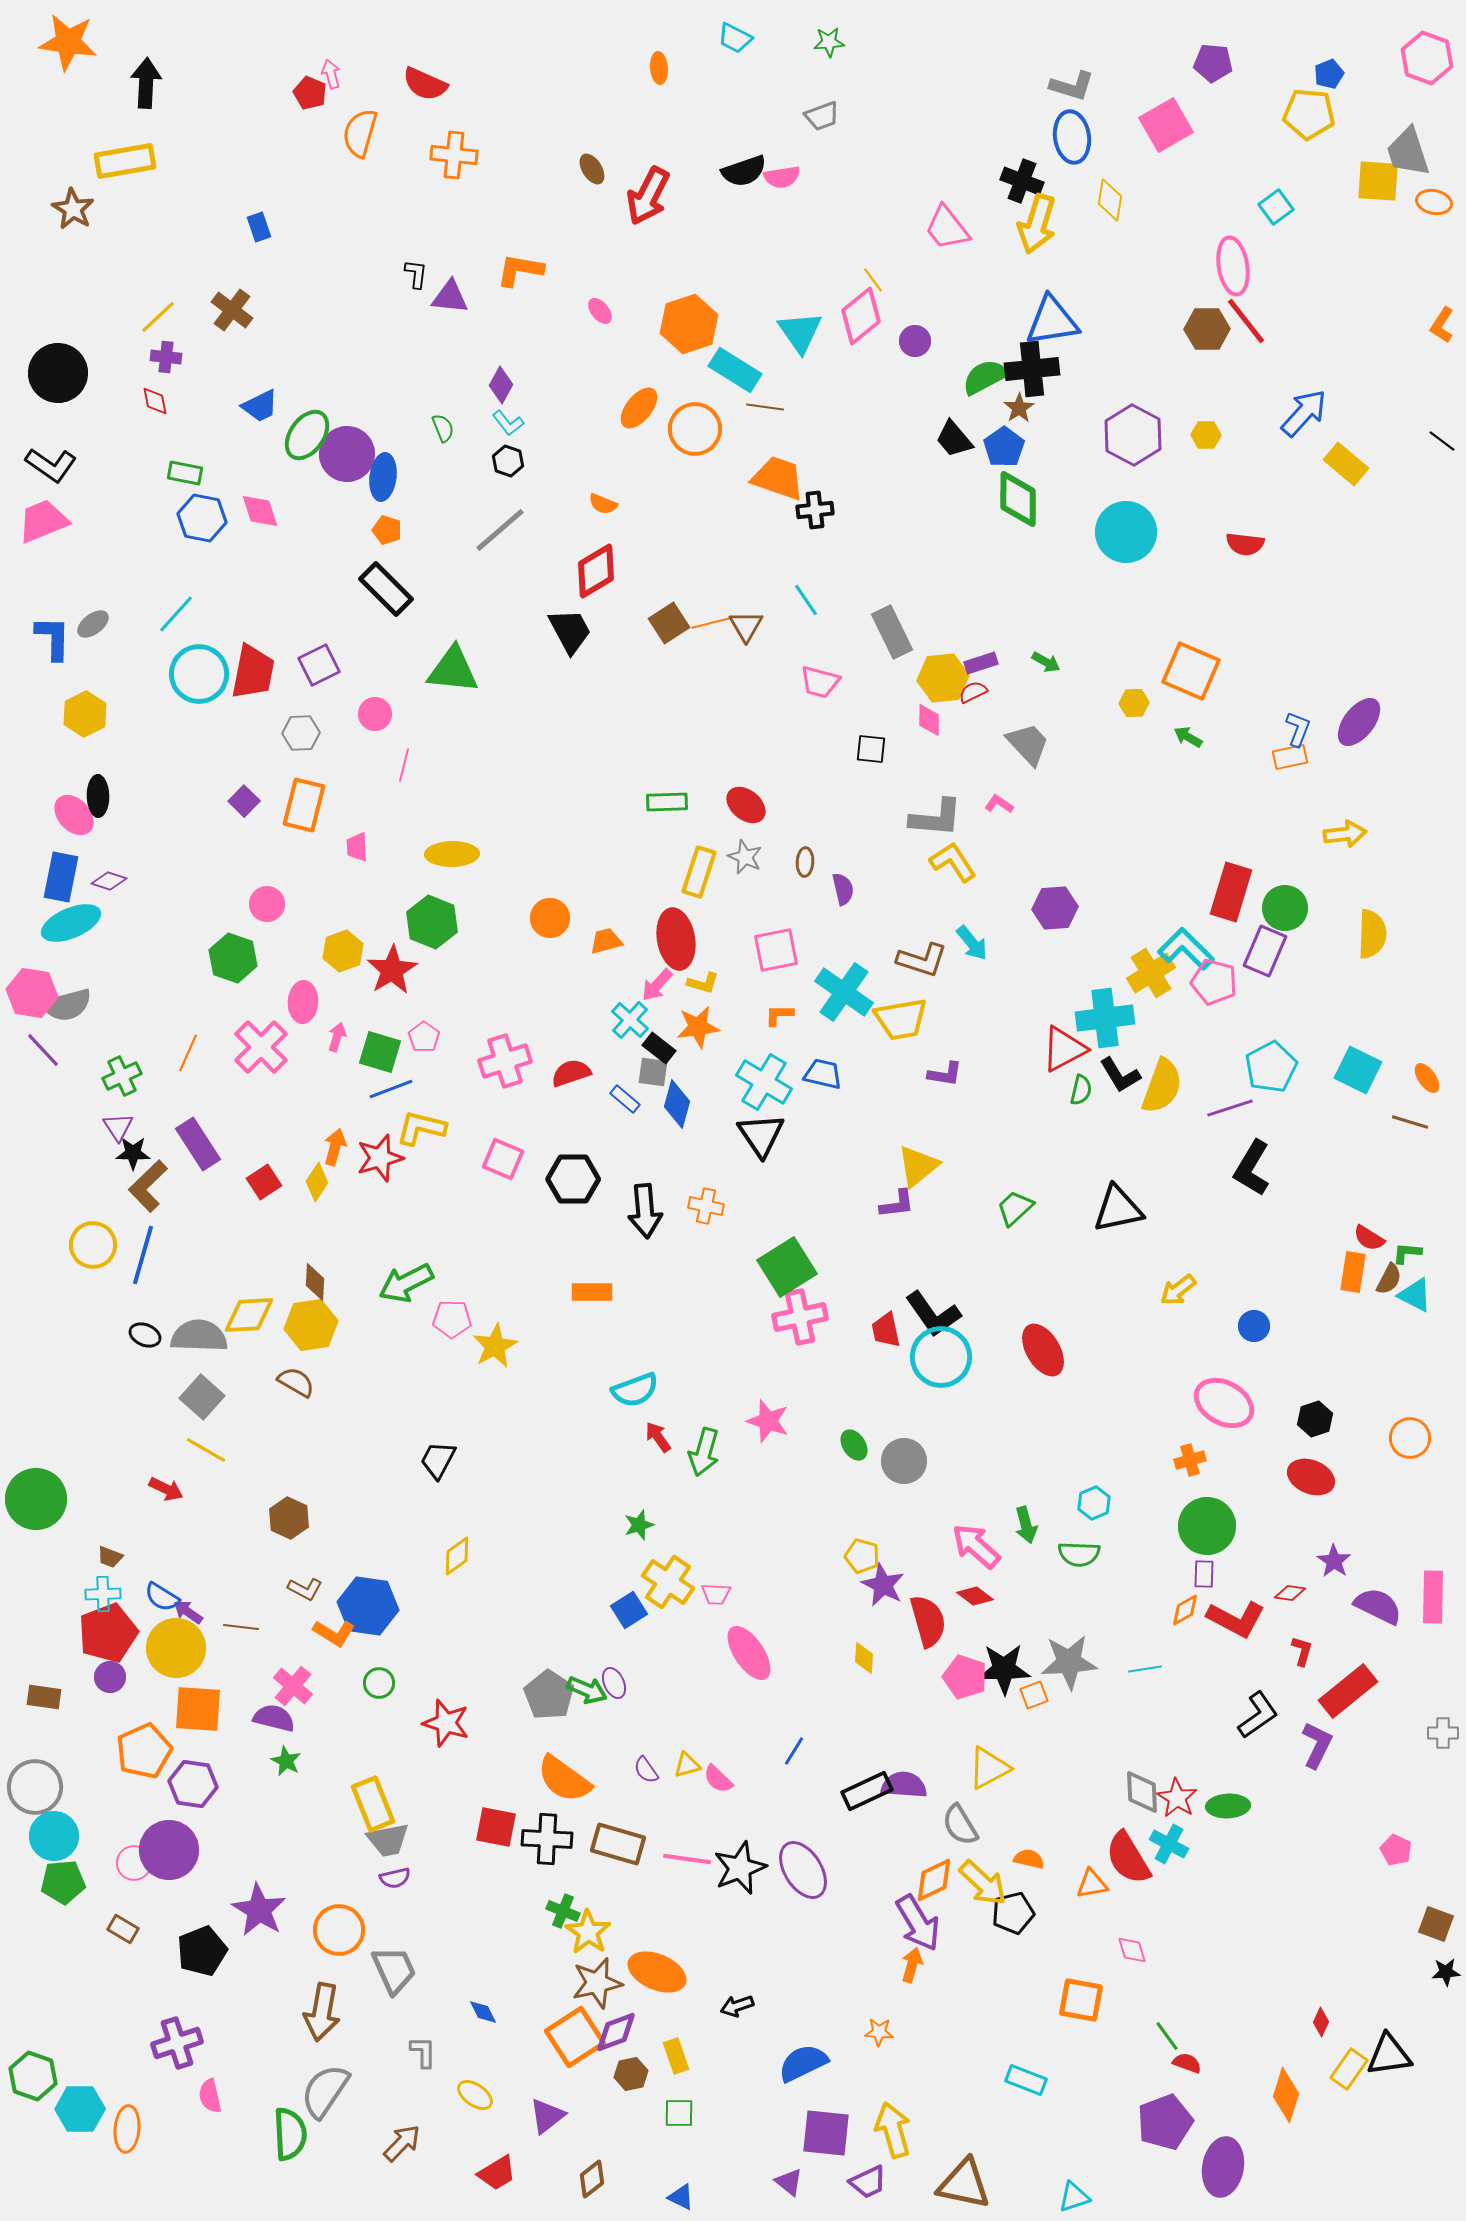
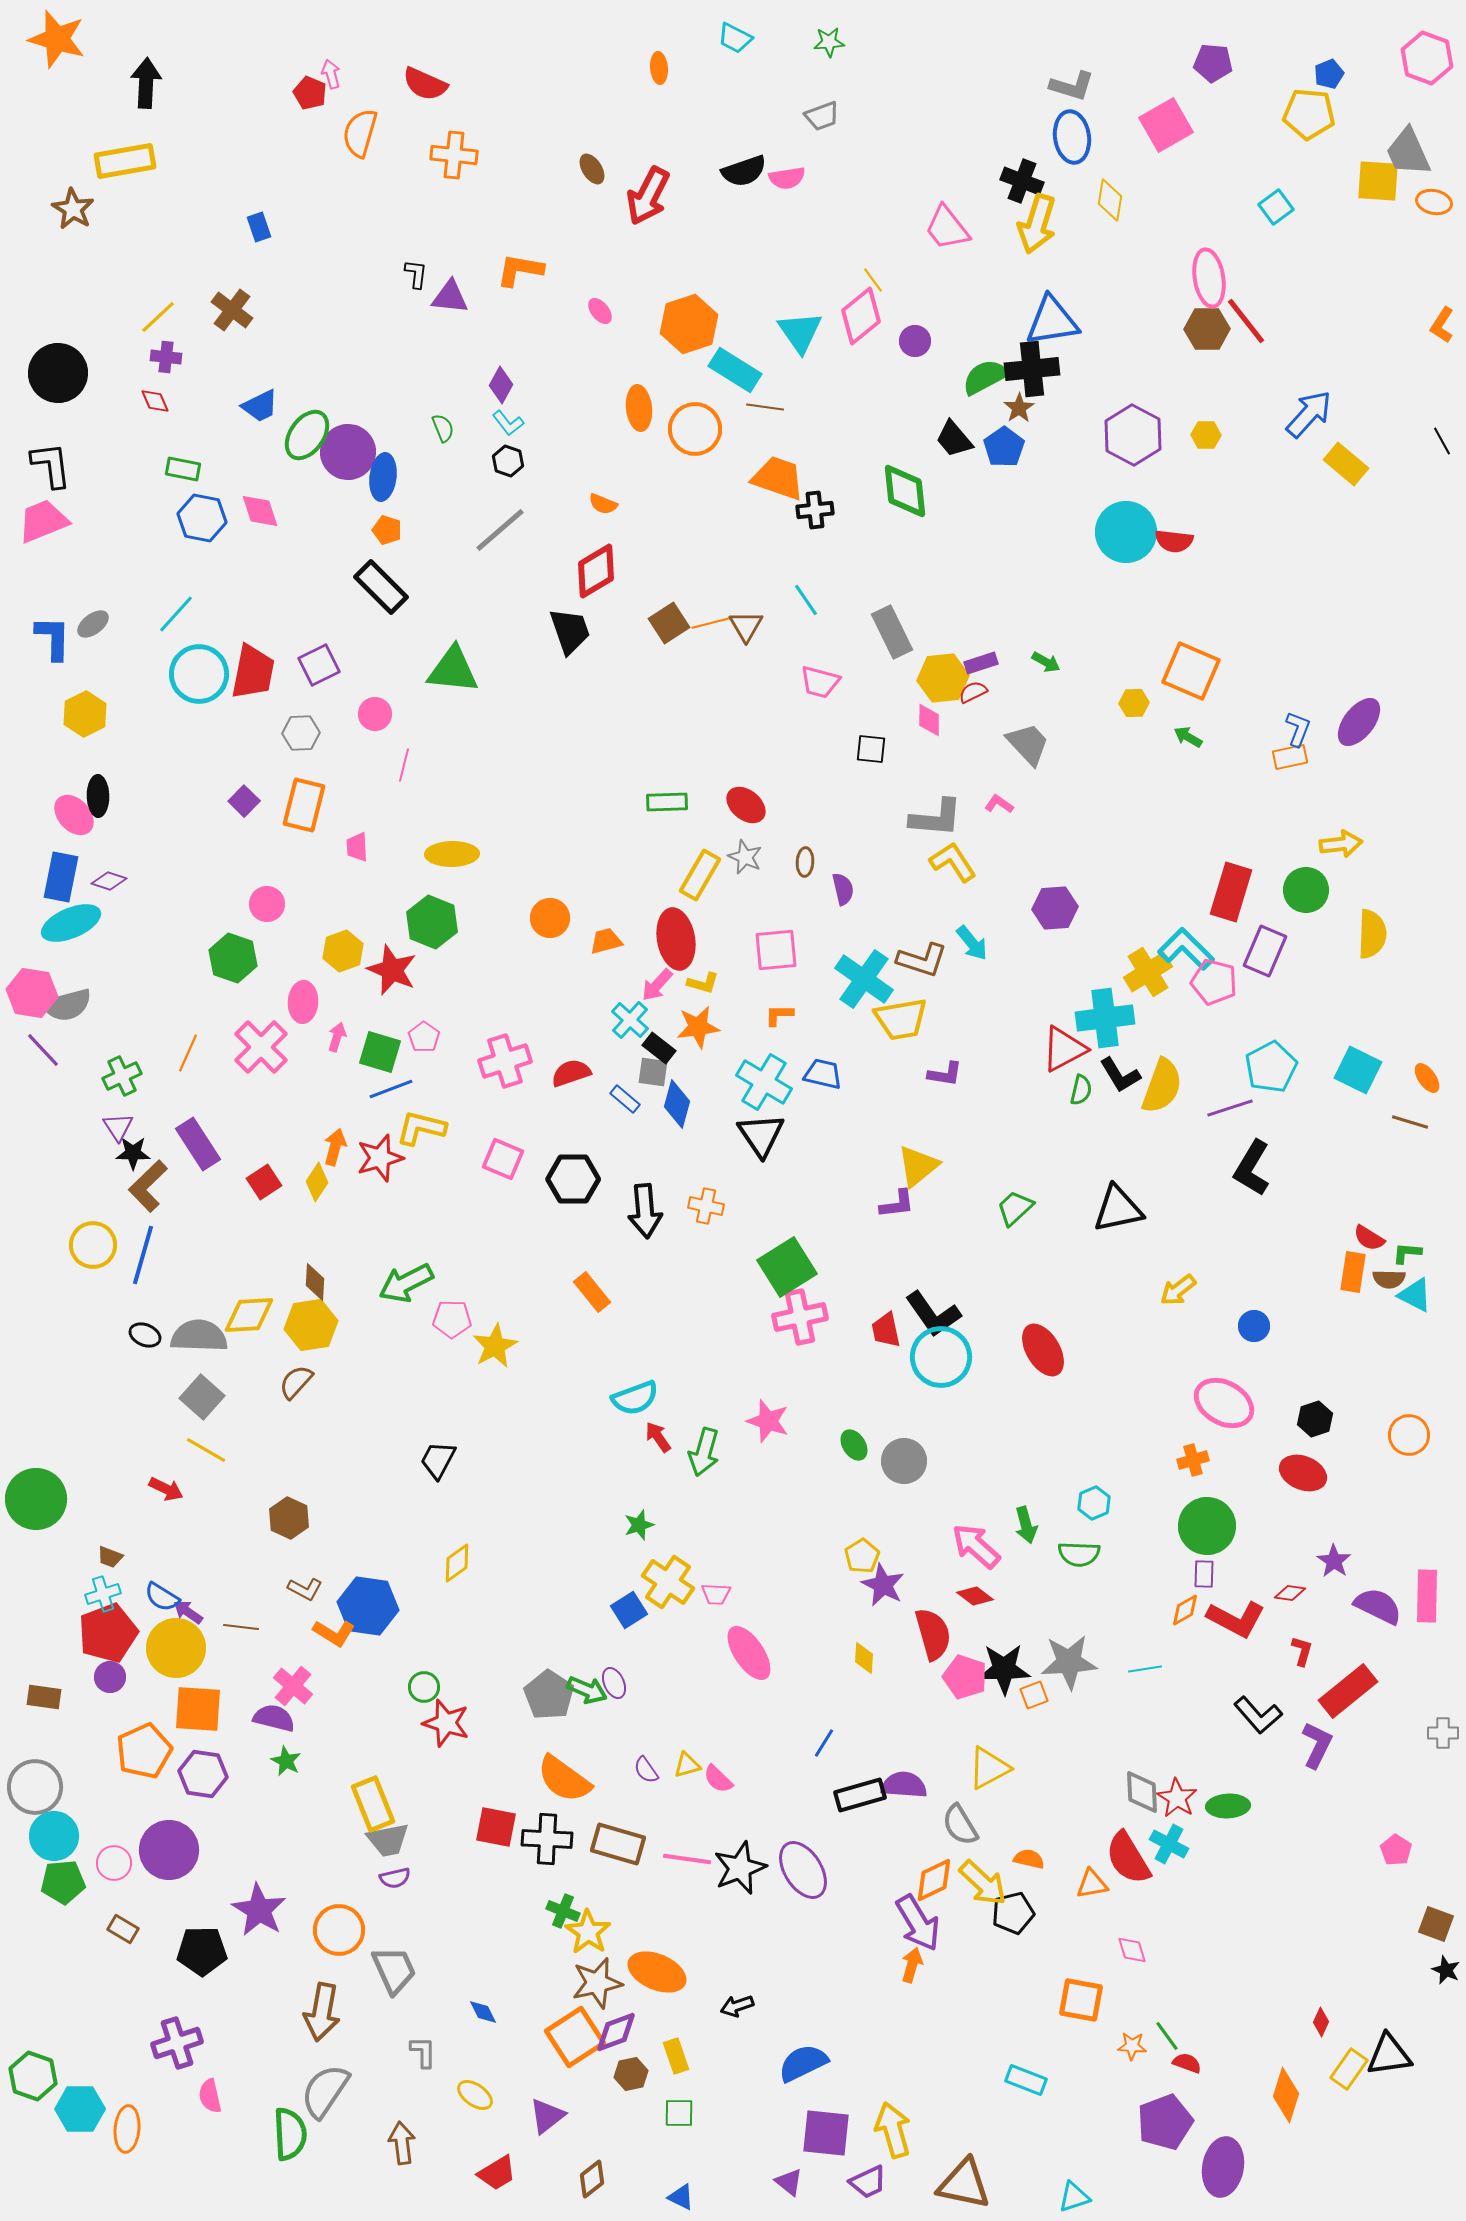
orange star at (68, 42): moved 11 px left, 3 px up; rotated 8 degrees clockwise
gray trapezoid at (1408, 152): rotated 6 degrees counterclockwise
pink semicircle at (782, 177): moved 5 px right, 1 px down
pink ellipse at (1233, 266): moved 24 px left, 12 px down
red diamond at (155, 401): rotated 12 degrees counterclockwise
orange ellipse at (639, 408): rotated 45 degrees counterclockwise
blue arrow at (1304, 413): moved 5 px right, 1 px down
black line at (1442, 441): rotated 24 degrees clockwise
purple circle at (347, 454): moved 1 px right, 2 px up
black L-shape at (51, 465): rotated 132 degrees counterclockwise
green rectangle at (185, 473): moved 2 px left, 4 px up
green diamond at (1018, 499): moved 113 px left, 8 px up; rotated 6 degrees counterclockwise
red semicircle at (1245, 544): moved 71 px left, 3 px up
black rectangle at (386, 589): moved 5 px left, 2 px up
black trapezoid at (570, 631): rotated 9 degrees clockwise
yellow arrow at (1345, 834): moved 4 px left, 10 px down
yellow rectangle at (699, 872): moved 1 px right, 3 px down; rotated 12 degrees clockwise
green circle at (1285, 908): moved 21 px right, 18 px up
pink square at (776, 950): rotated 6 degrees clockwise
red star at (392, 970): rotated 18 degrees counterclockwise
yellow cross at (1151, 973): moved 3 px left, 1 px up
cyan cross at (844, 992): moved 20 px right, 13 px up
brown semicircle at (1389, 1279): rotated 64 degrees clockwise
orange rectangle at (592, 1292): rotated 51 degrees clockwise
brown semicircle at (296, 1382): rotated 78 degrees counterclockwise
cyan semicircle at (635, 1390): moved 8 px down
orange circle at (1410, 1438): moved 1 px left, 3 px up
orange cross at (1190, 1460): moved 3 px right
red ellipse at (1311, 1477): moved 8 px left, 4 px up
yellow diamond at (457, 1556): moved 7 px down
yellow pentagon at (862, 1556): rotated 24 degrees clockwise
cyan cross at (103, 1594): rotated 16 degrees counterclockwise
pink rectangle at (1433, 1597): moved 6 px left, 1 px up
red semicircle at (928, 1621): moved 5 px right, 13 px down
green circle at (379, 1683): moved 45 px right, 4 px down
black L-shape at (1258, 1715): rotated 84 degrees clockwise
blue line at (794, 1751): moved 30 px right, 8 px up
purple hexagon at (193, 1784): moved 10 px right, 10 px up
black rectangle at (867, 1791): moved 7 px left, 4 px down; rotated 9 degrees clockwise
pink pentagon at (1396, 1850): rotated 8 degrees clockwise
pink circle at (134, 1863): moved 20 px left
black pentagon at (202, 1951): rotated 21 degrees clockwise
black star at (1446, 1972): moved 2 px up; rotated 28 degrees clockwise
orange star at (879, 2032): moved 253 px right, 14 px down
brown arrow at (402, 2143): rotated 51 degrees counterclockwise
